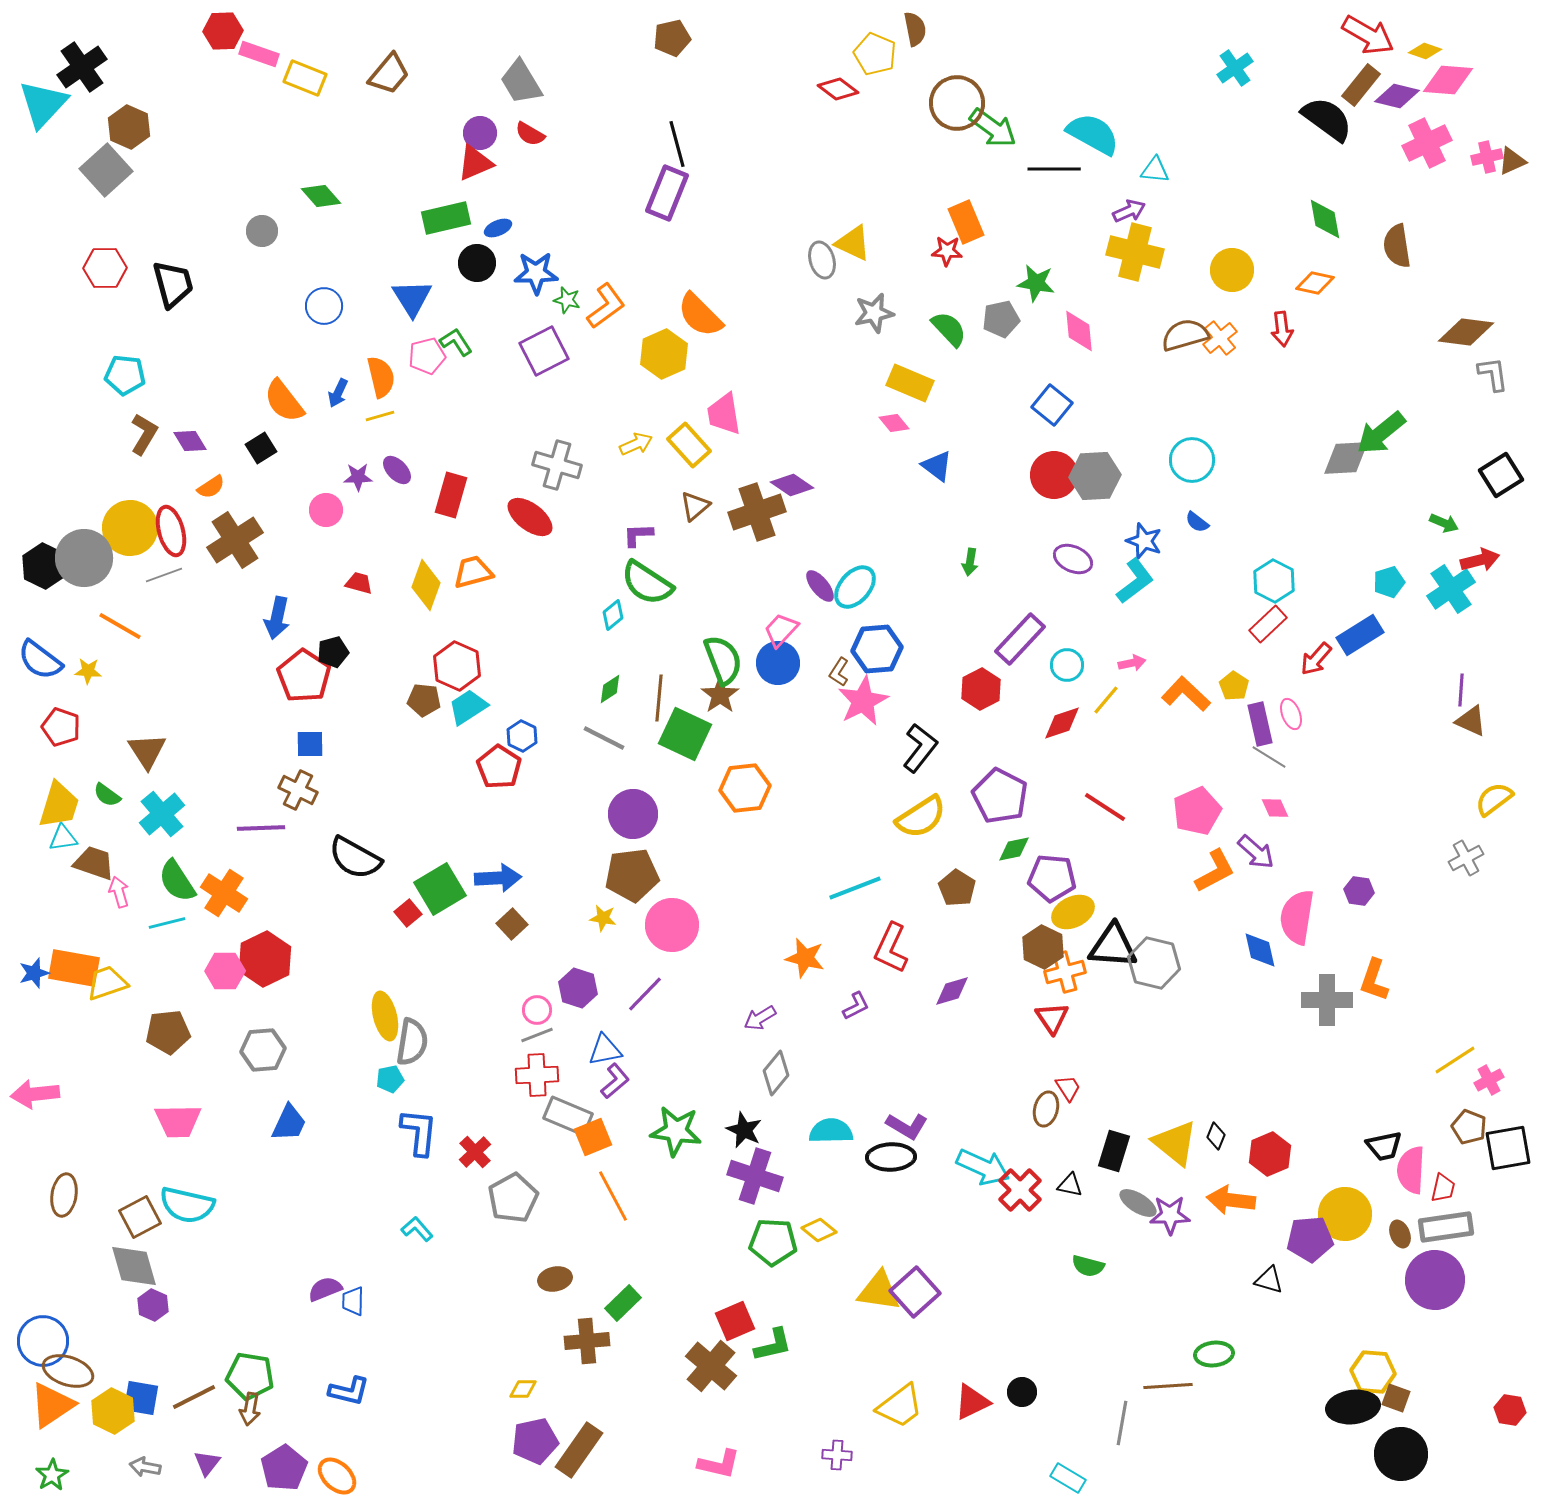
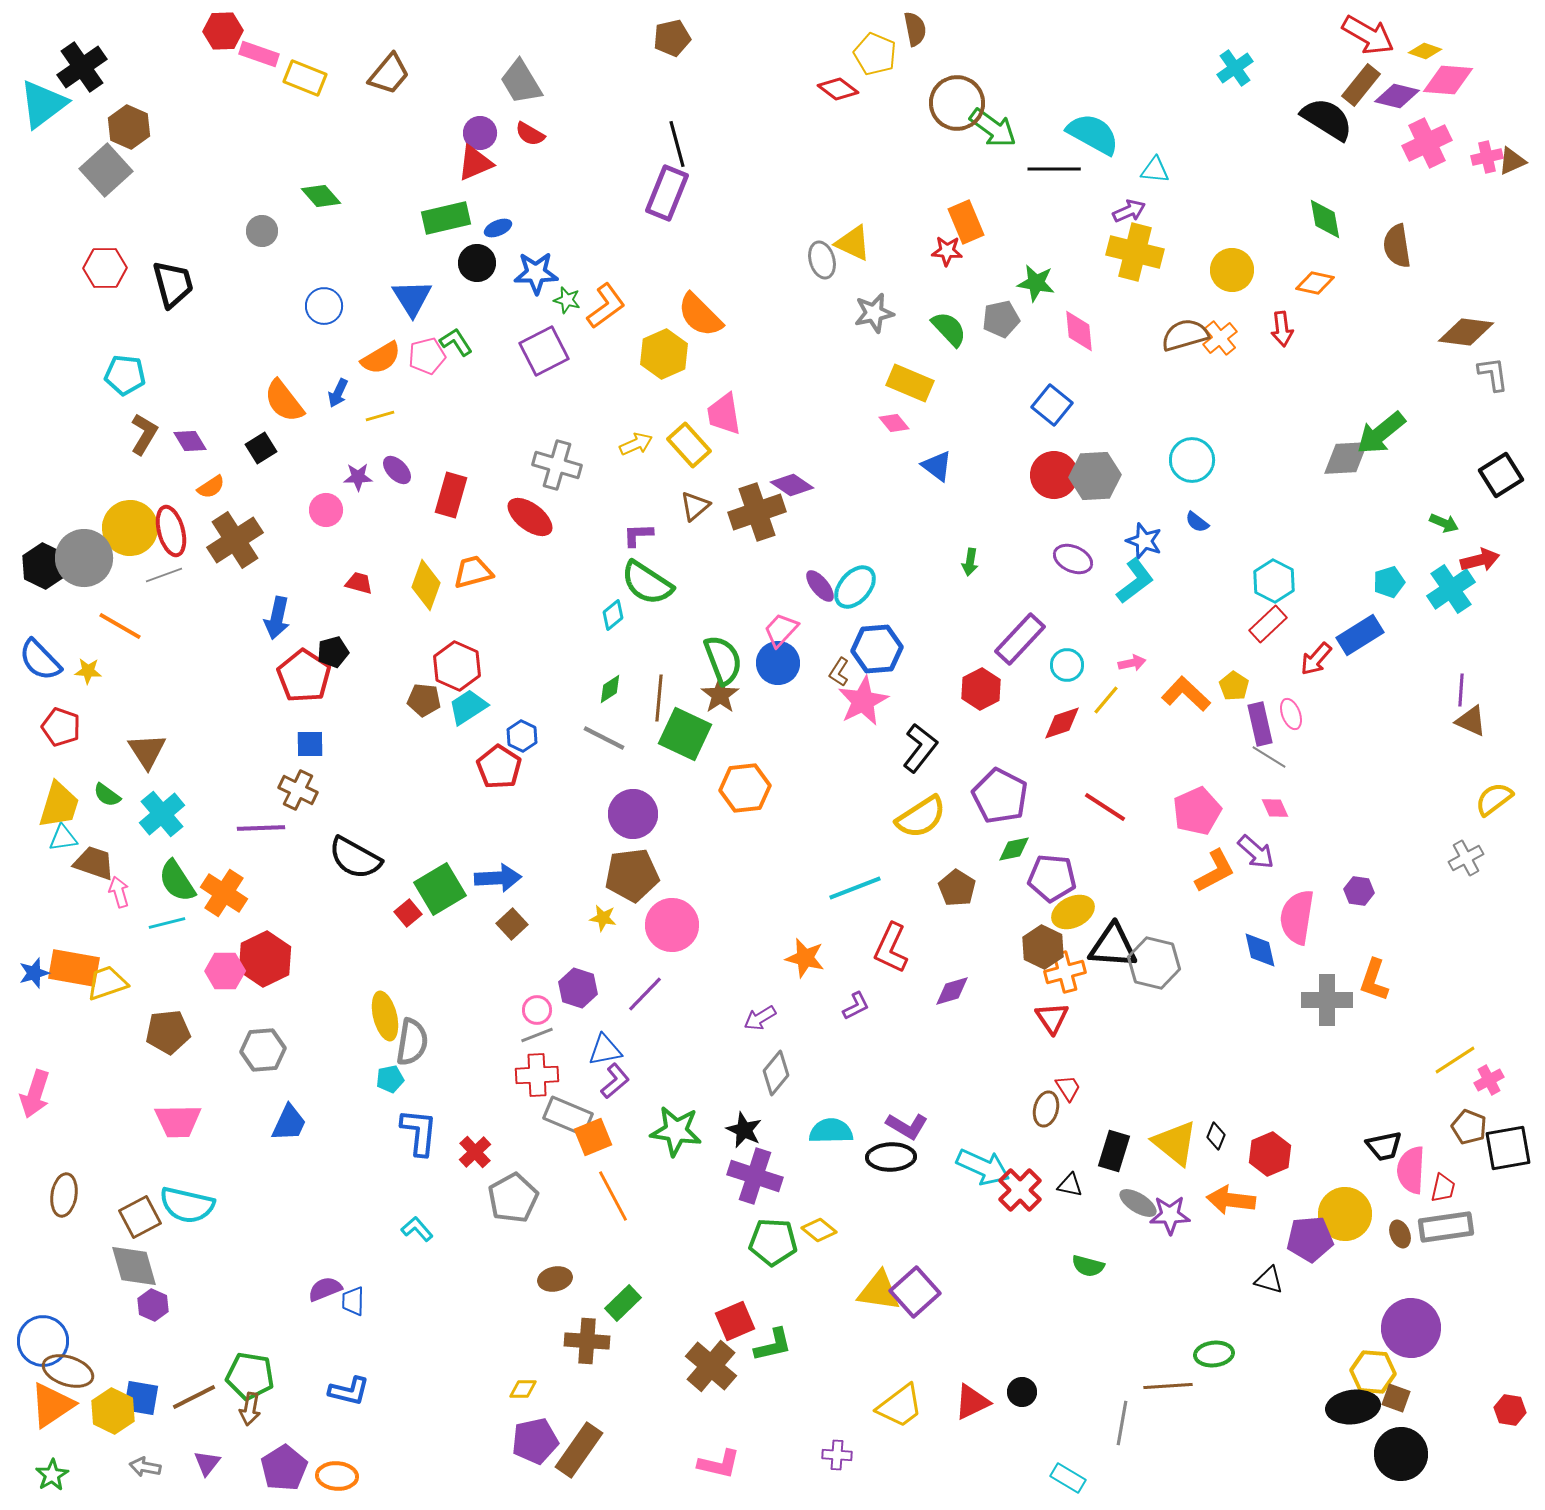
cyan triangle at (43, 104): rotated 10 degrees clockwise
black semicircle at (1327, 119): rotated 4 degrees counterclockwise
orange semicircle at (381, 377): moved 19 px up; rotated 72 degrees clockwise
blue semicircle at (40, 660): rotated 9 degrees clockwise
pink arrow at (35, 1094): rotated 66 degrees counterclockwise
purple circle at (1435, 1280): moved 24 px left, 48 px down
brown cross at (587, 1341): rotated 9 degrees clockwise
orange ellipse at (337, 1476): rotated 39 degrees counterclockwise
